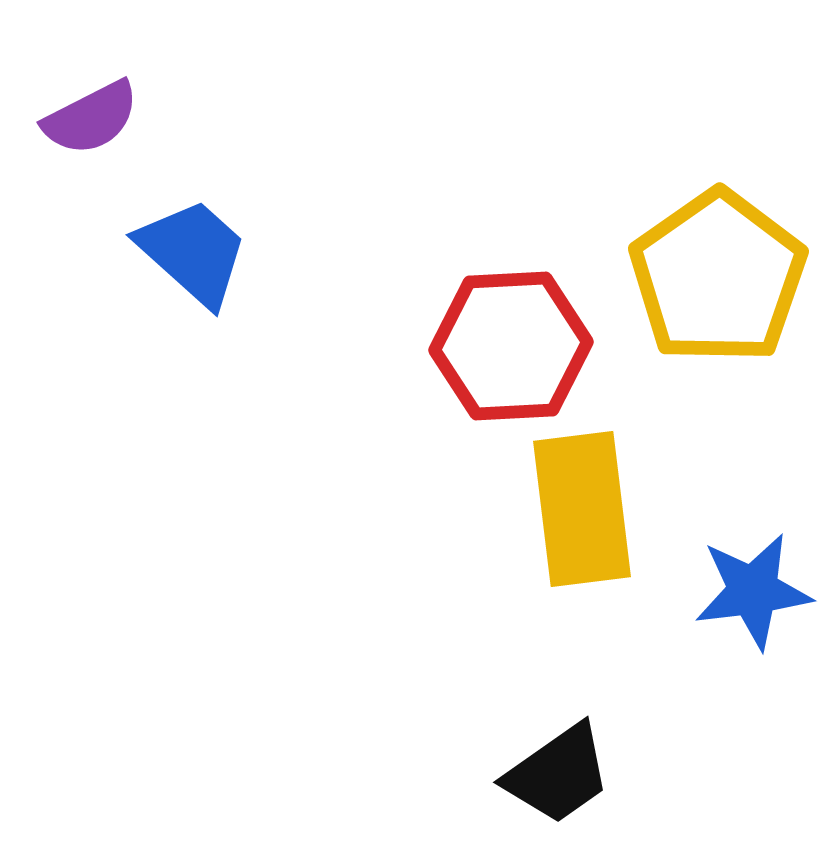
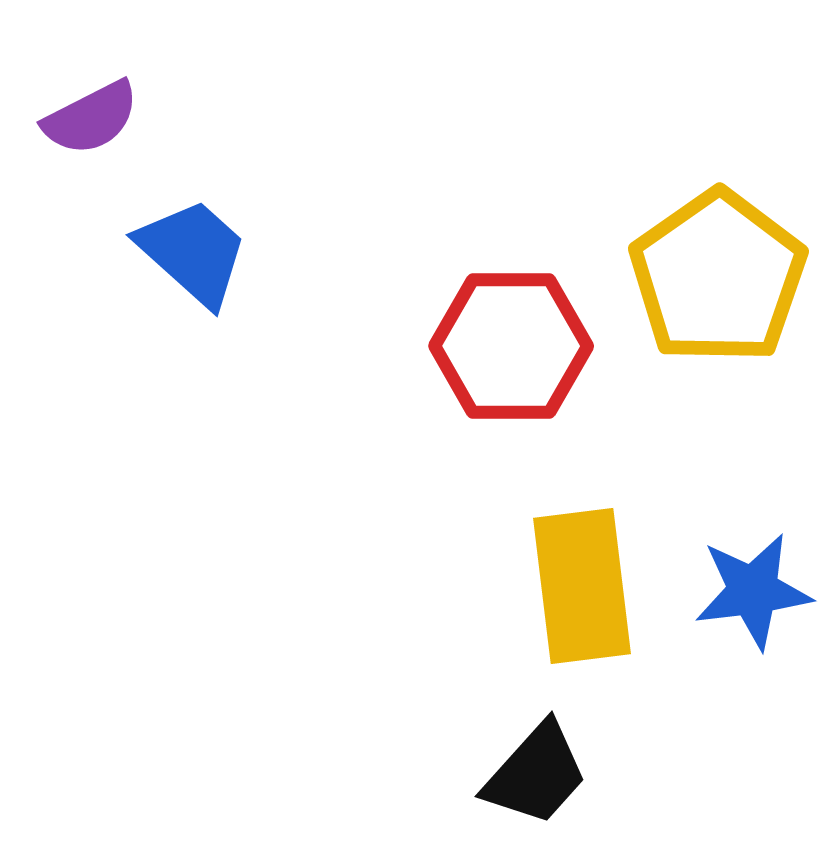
red hexagon: rotated 3 degrees clockwise
yellow rectangle: moved 77 px down
black trapezoid: moved 22 px left; rotated 13 degrees counterclockwise
